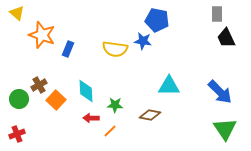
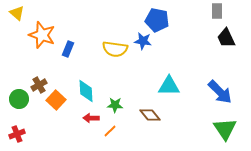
gray rectangle: moved 3 px up
brown diamond: rotated 40 degrees clockwise
